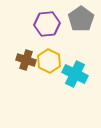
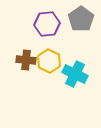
brown cross: rotated 12 degrees counterclockwise
